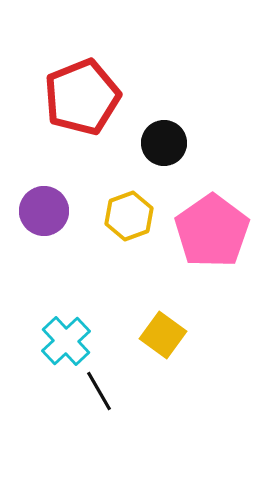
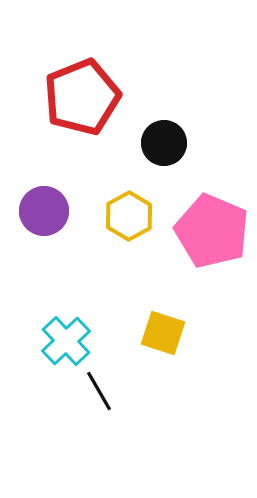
yellow hexagon: rotated 9 degrees counterclockwise
pink pentagon: rotated 14 degrees counterclockwise
yellow square: moved 2 px up; rotated 18 degrees counterclockwise
